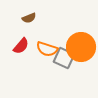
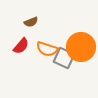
brown semicircle: moved 2 px right, 4 px down
